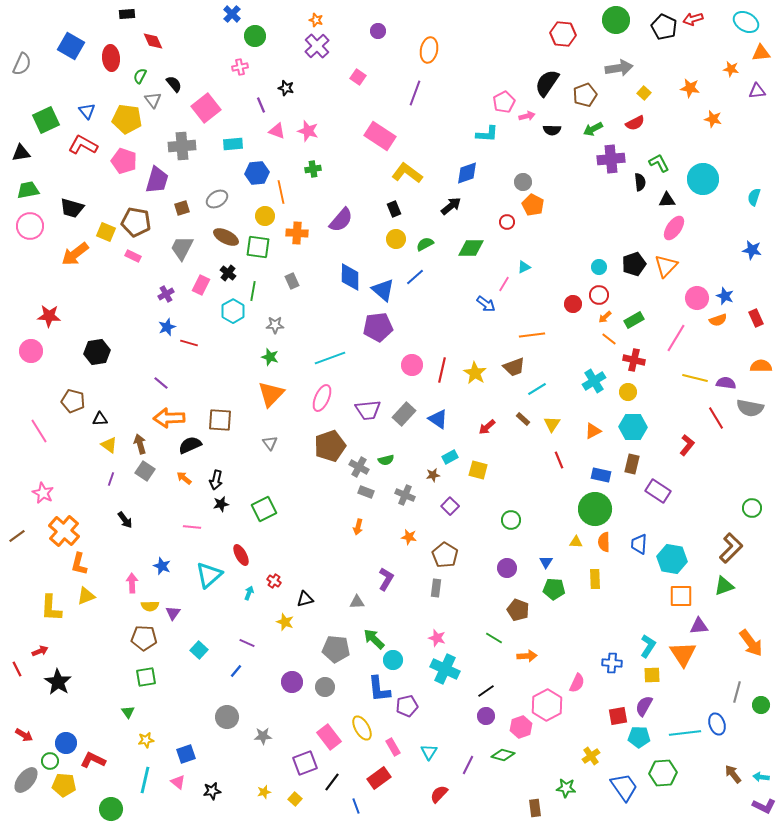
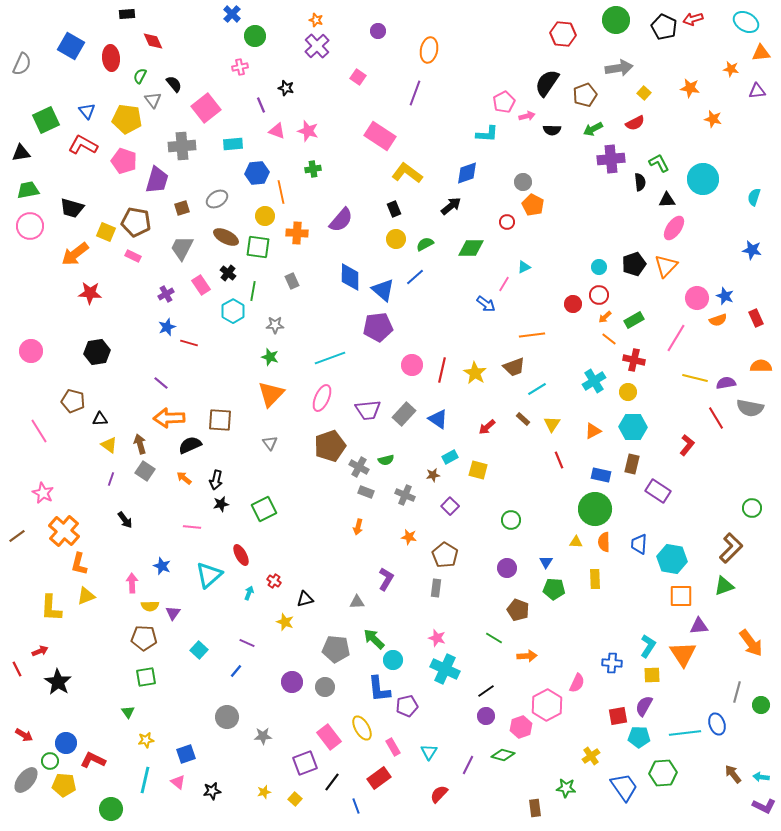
pink rectangle at (201, 285): rotated 60 degrees counterclockwise
red star at (49, 316): moved 41 px right, 23 px up
purple semicircle at (726, 383): rotated 18 degrees counterclockwise
